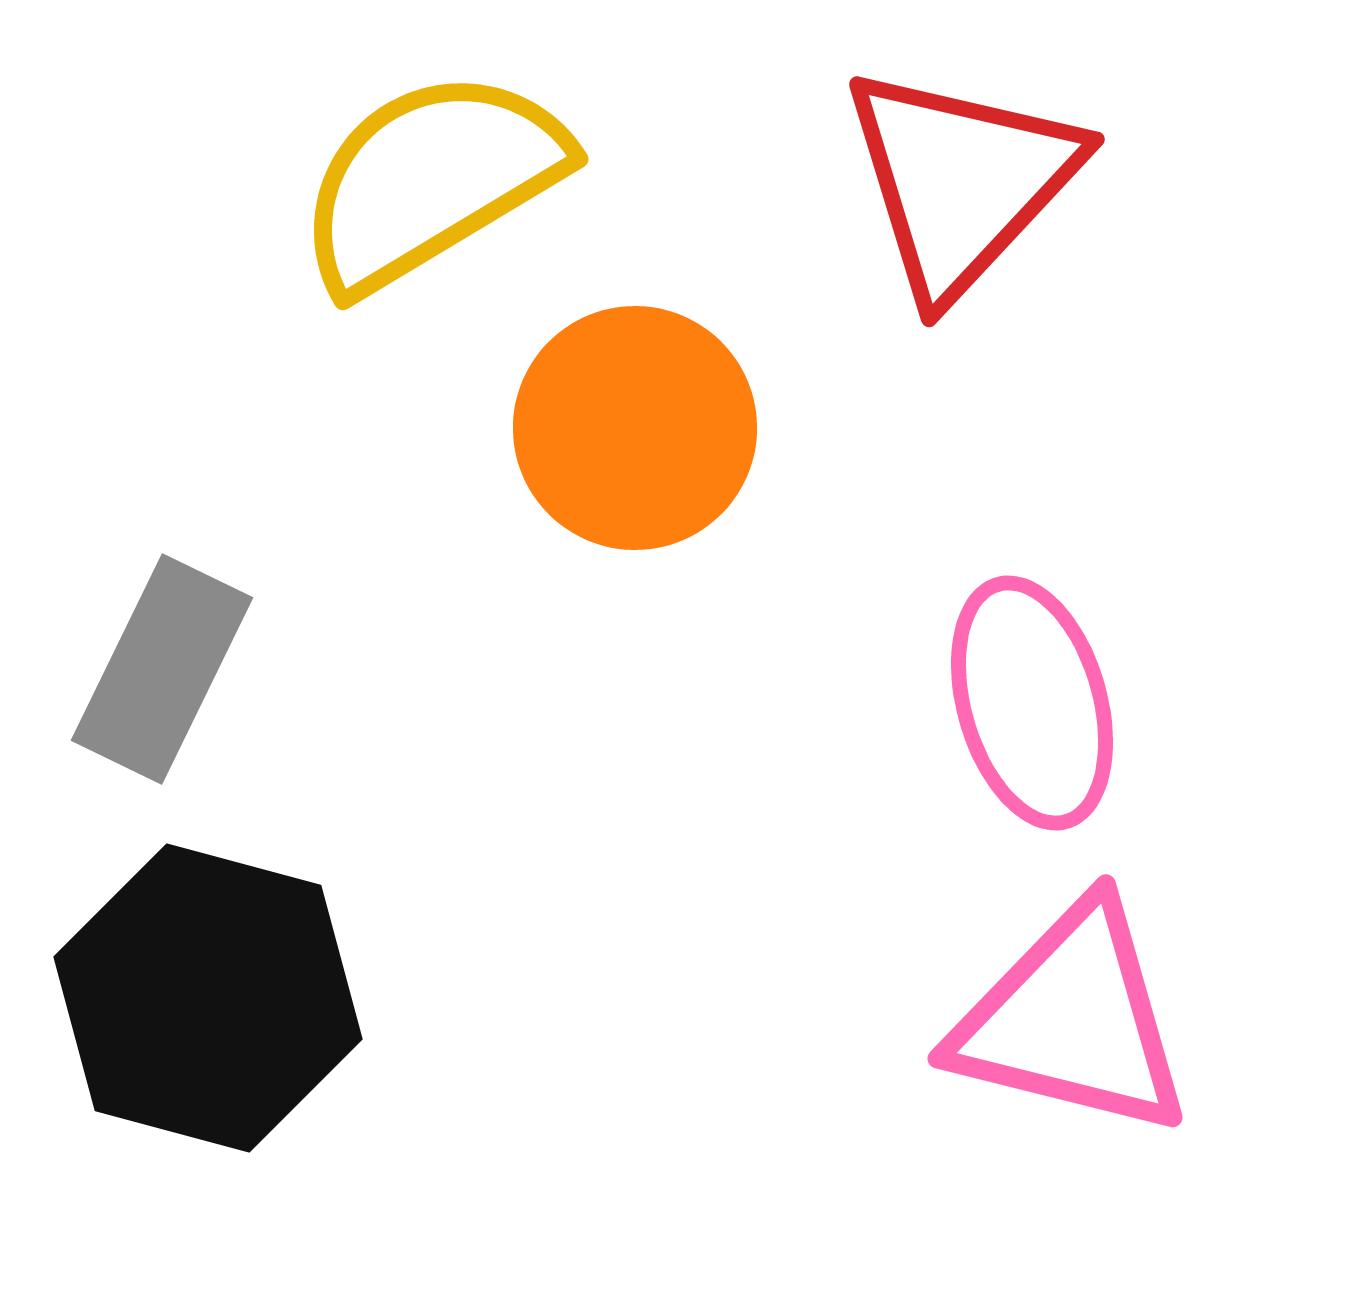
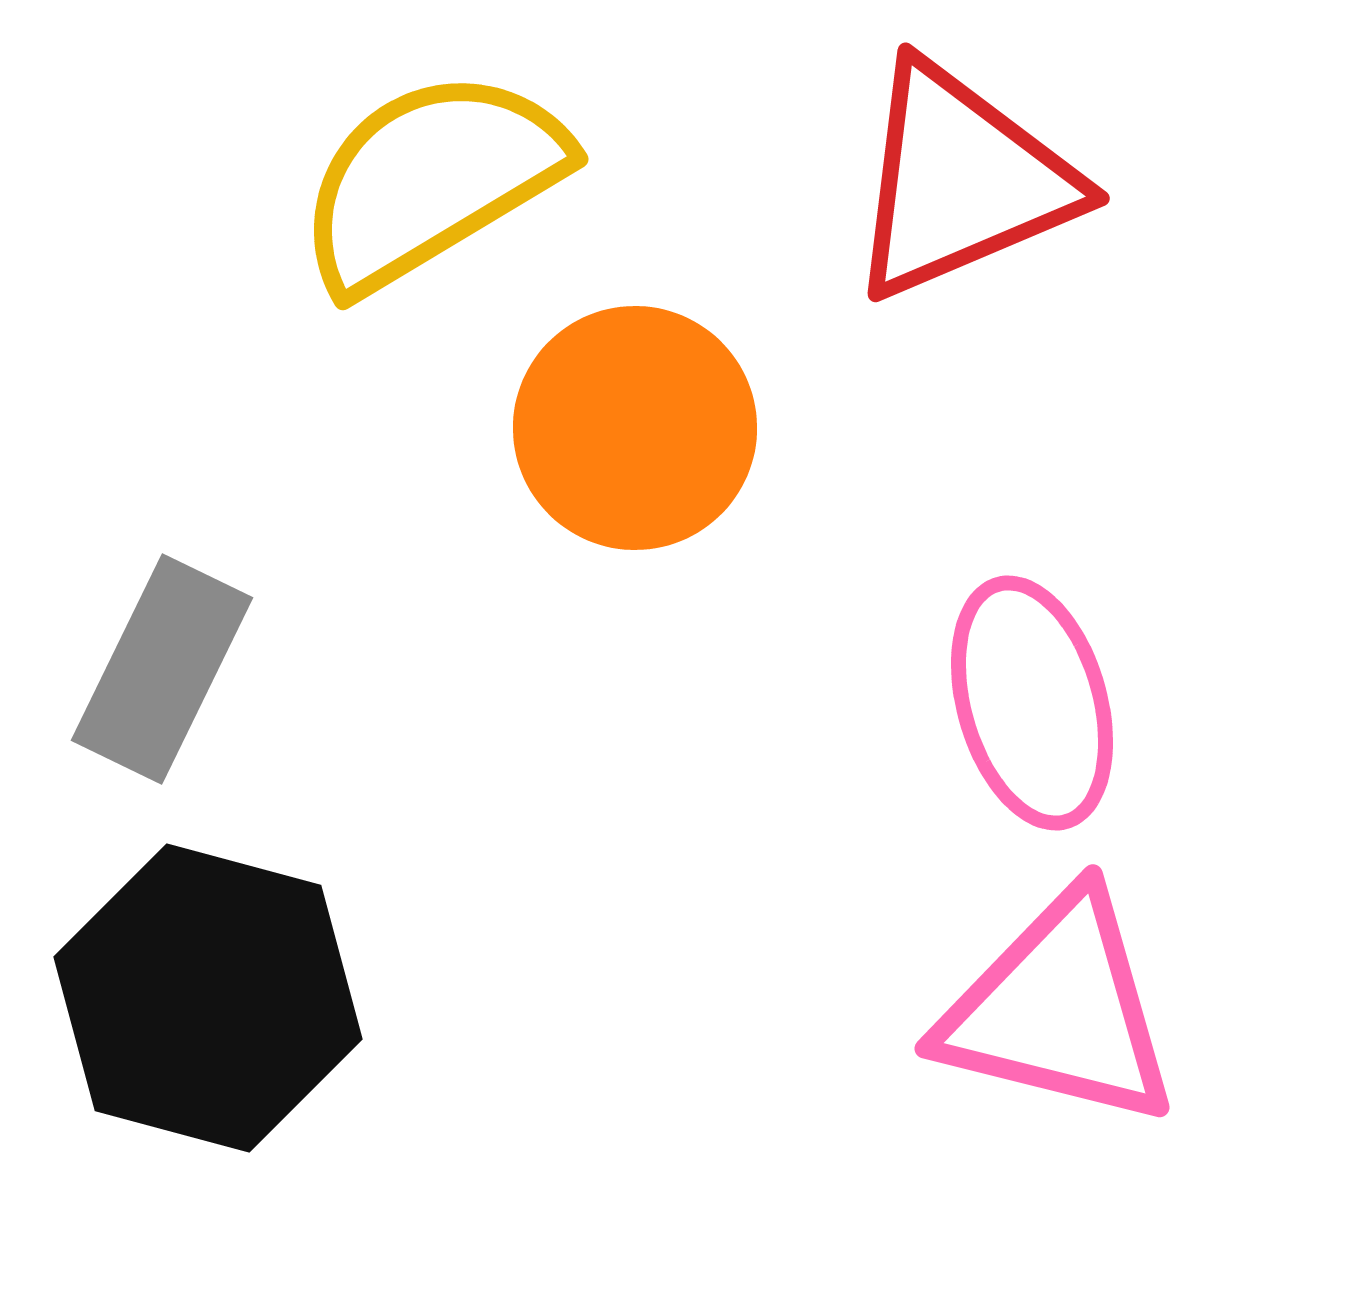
red triangle: rotated 24 degrees clockwise
pink triangle: moved 13 px left, 10 px up
